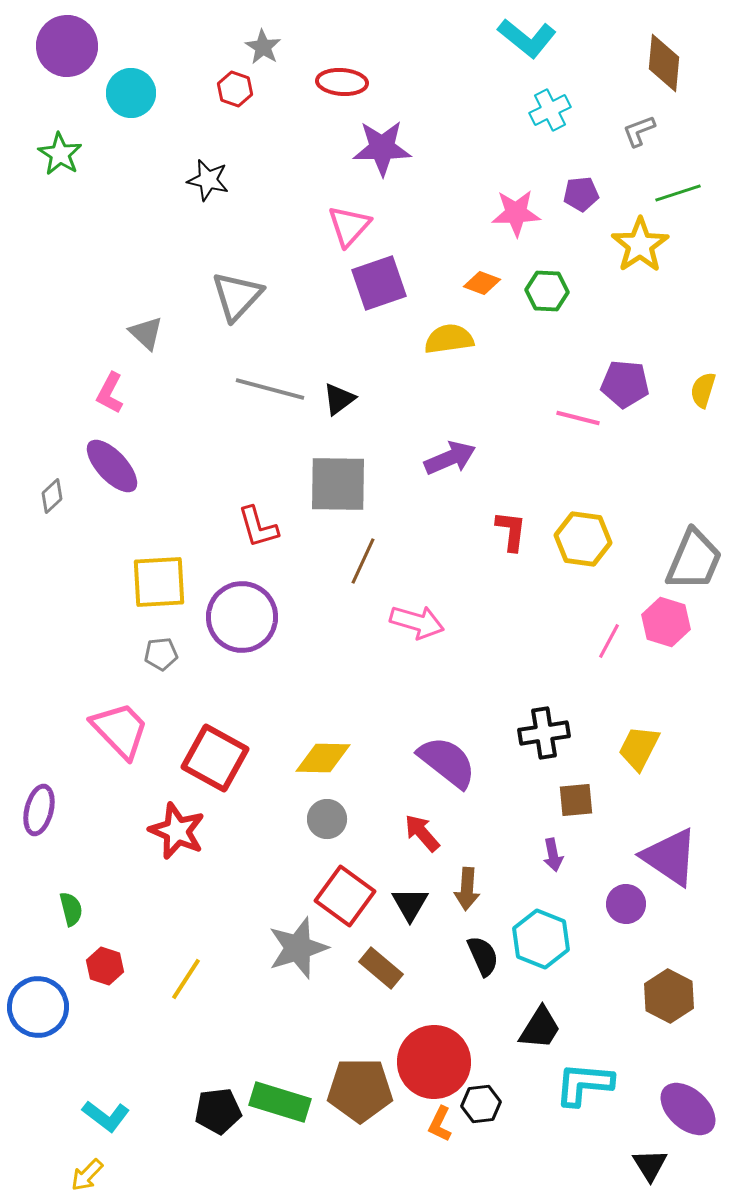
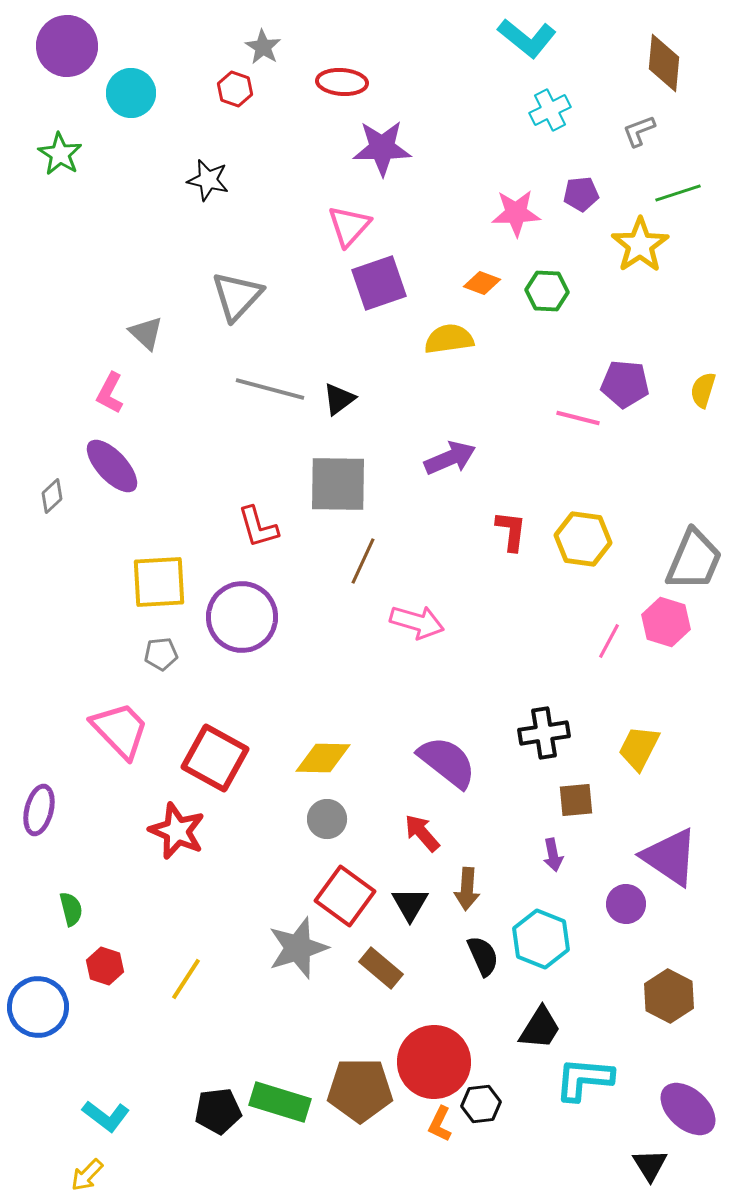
cyan L-shape at (584, 1084): moved 5 px up
